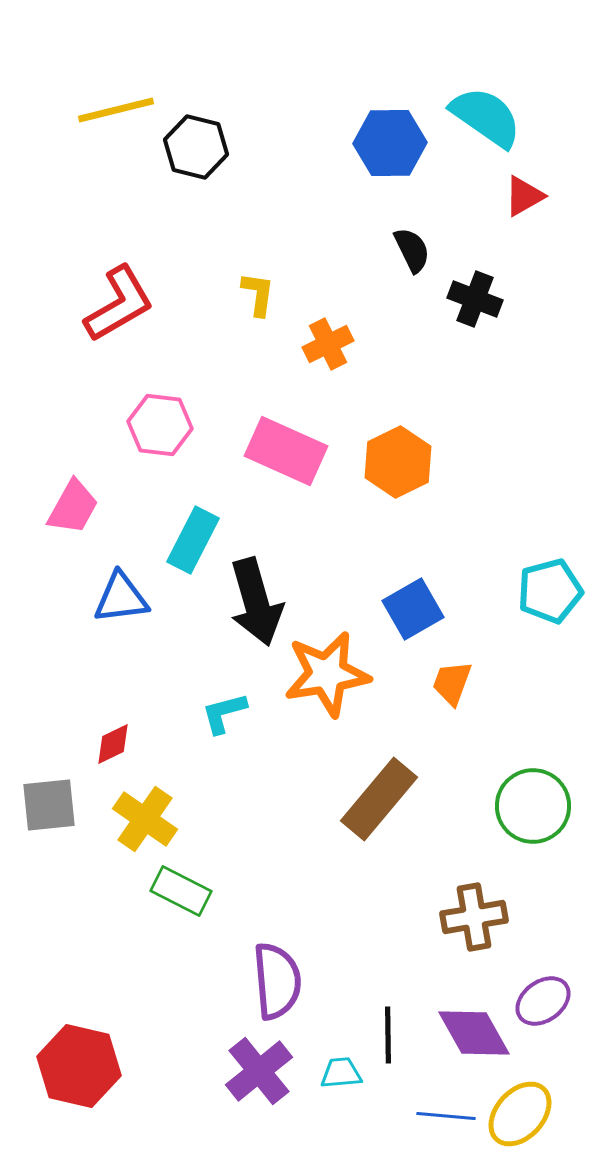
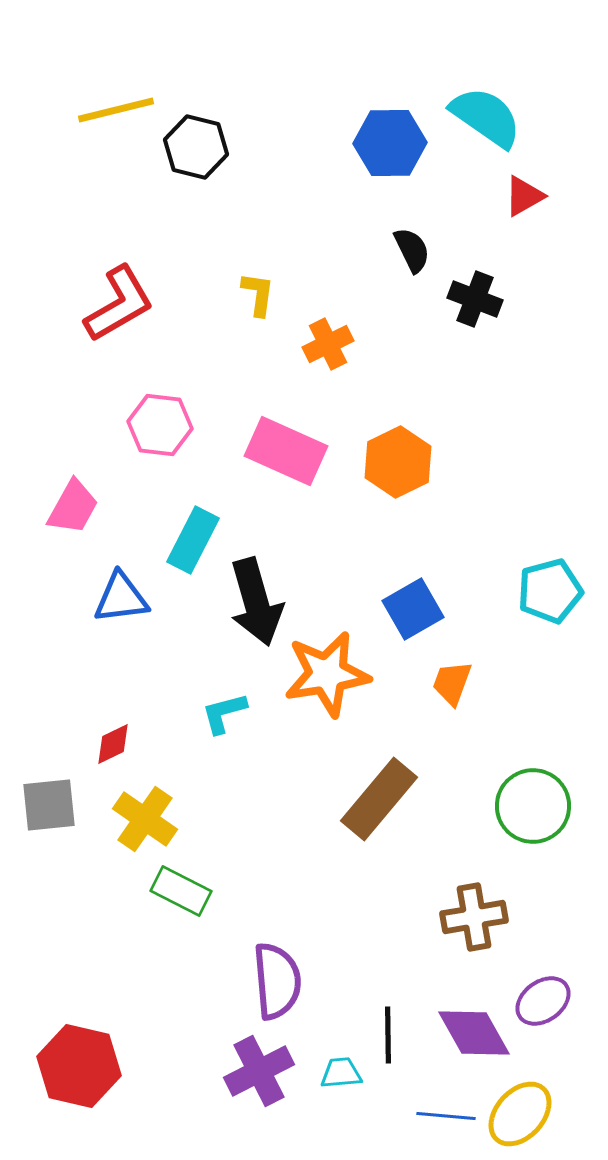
purple cross: rotated 12 degrees clockwise
